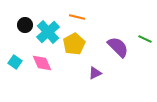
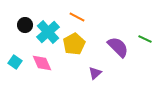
orange line: rotated 14 degrees clockwise
purple triangle: rotated 16 degrees counterclockwise
